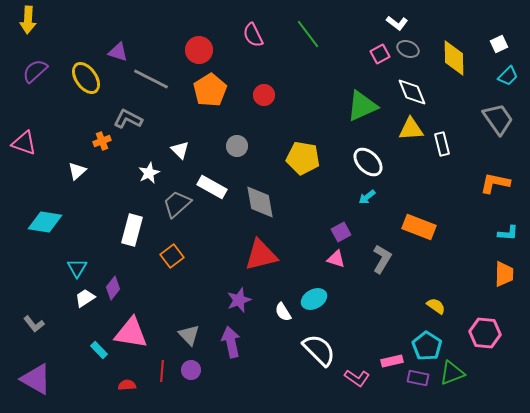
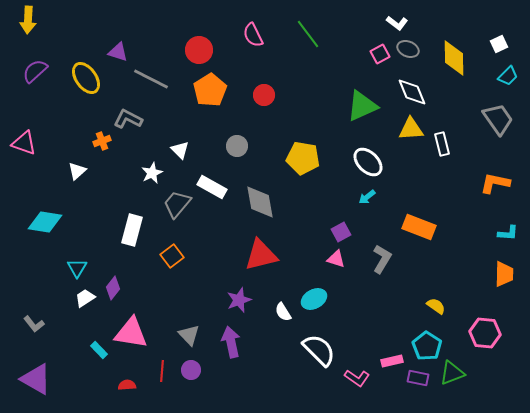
white star at (149, 173): moved 3 px right
gray trapezoid at (177, 204): rotated 8 degrees counterclockwise
